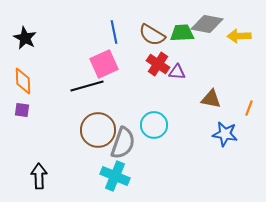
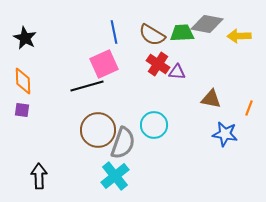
cyan cross: rotated 28 degrees clockwise
